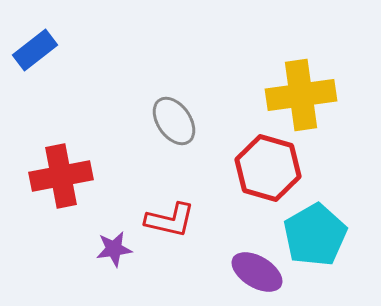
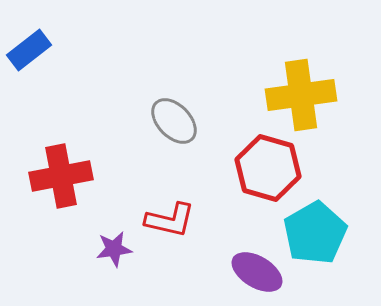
blue rectangle: moved 6 px left
gray ellipse: rotated 9 degrees counterclockwise
cyan pentagon: moved 2 px up
